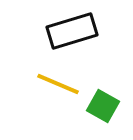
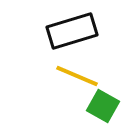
yellow line: moved 19 px right, 8 px up
